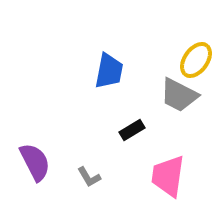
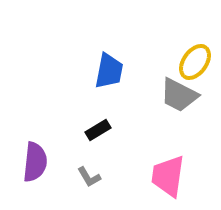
yellow ellipse: moved 1 px left, 2 px down
black rectangle: moved 34 px left
purple semicircle: rotated 33 degrees clockwise
